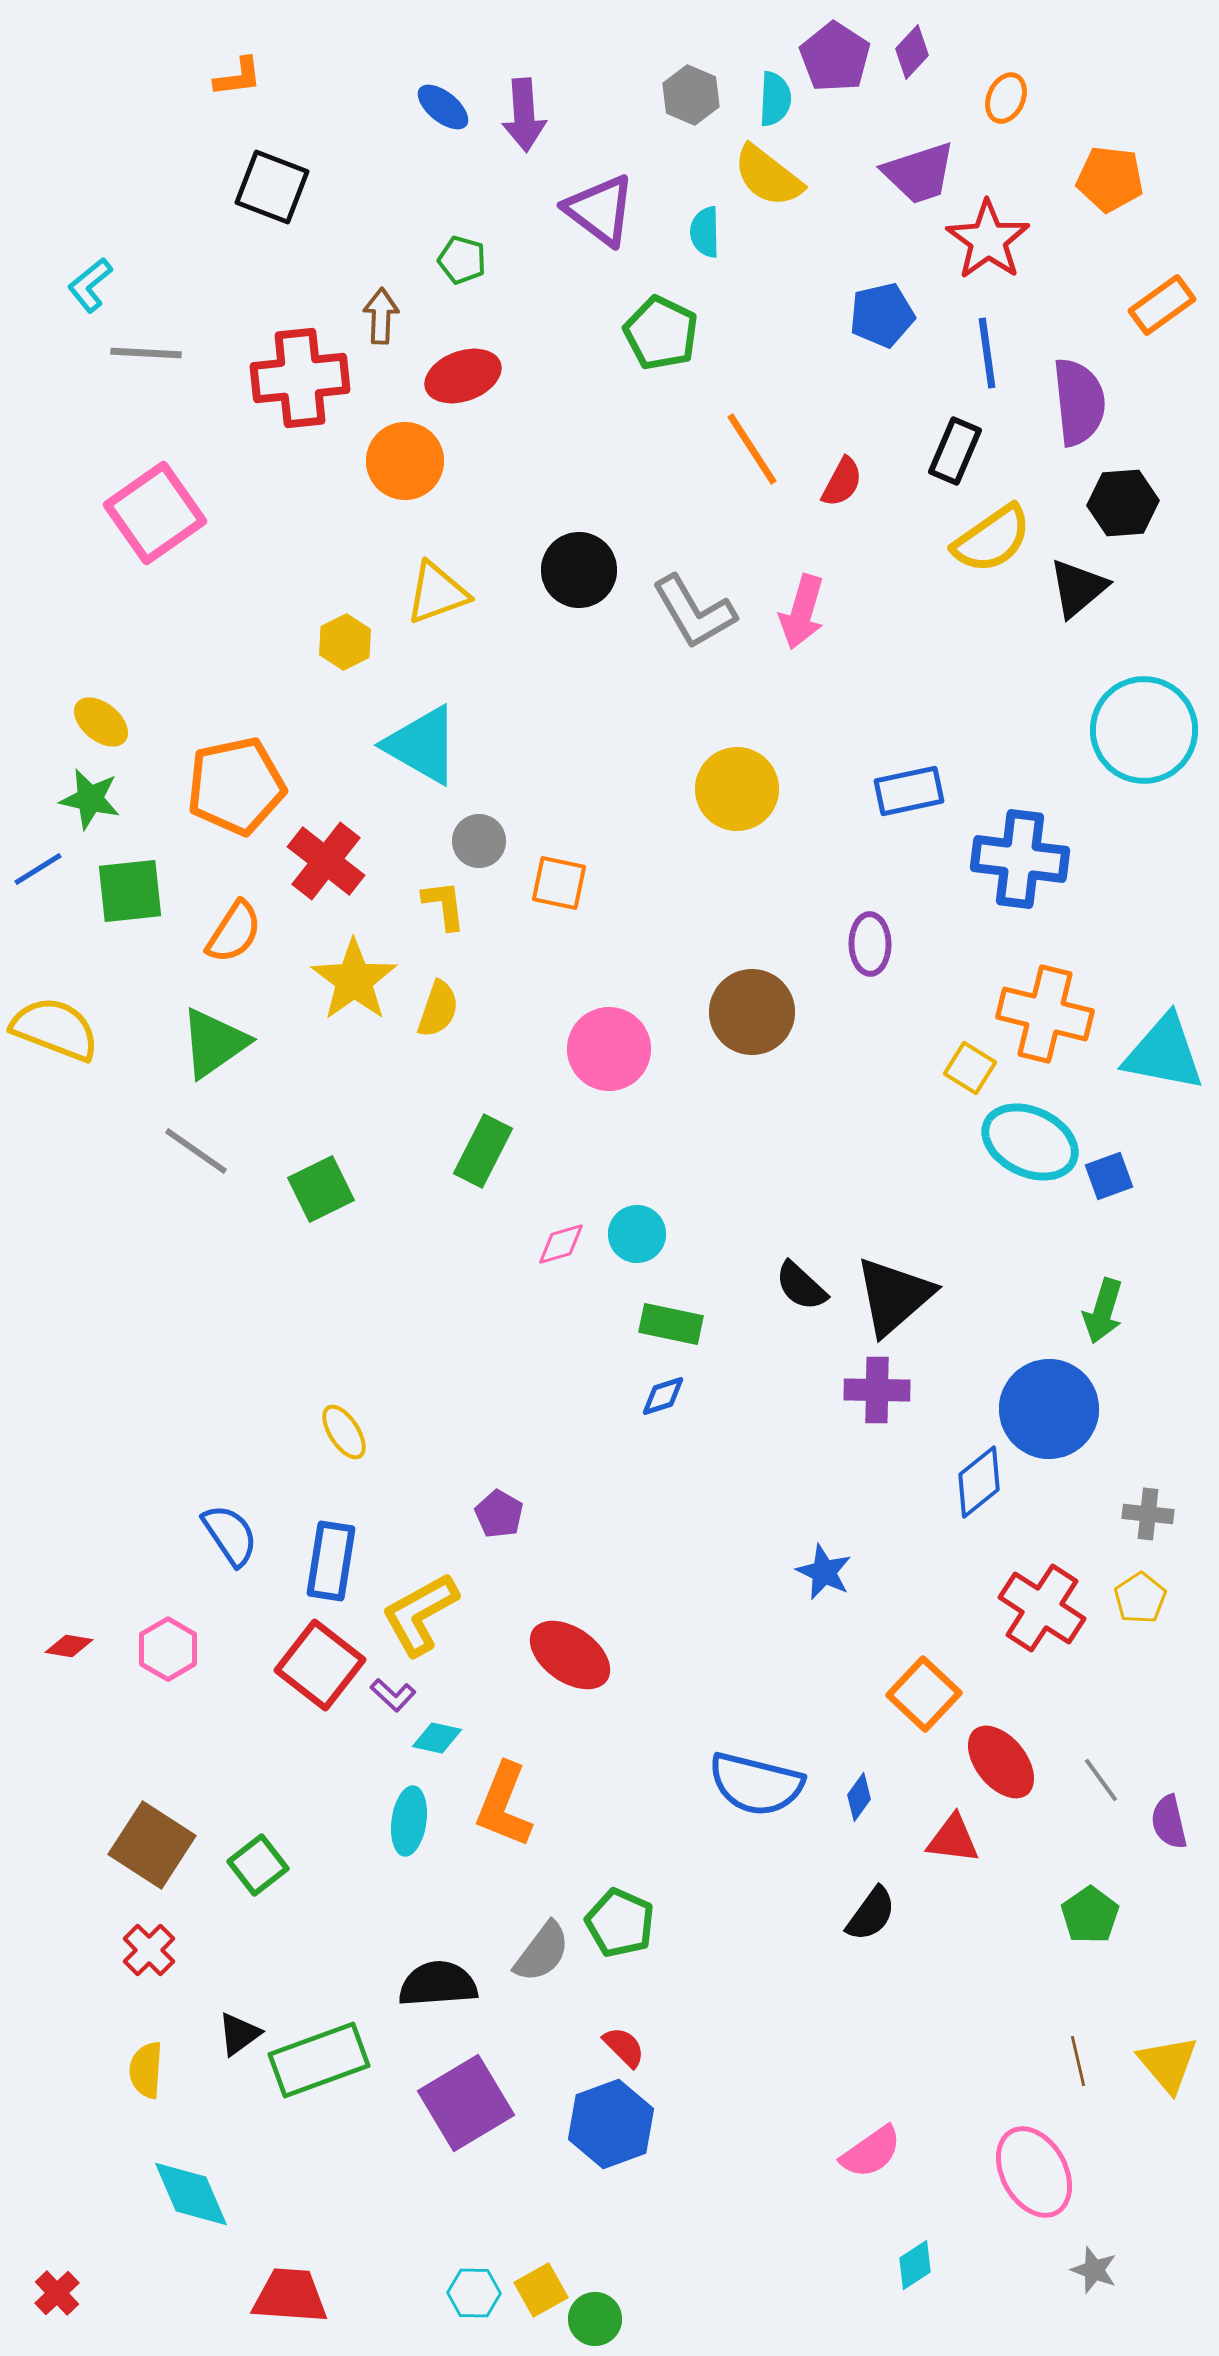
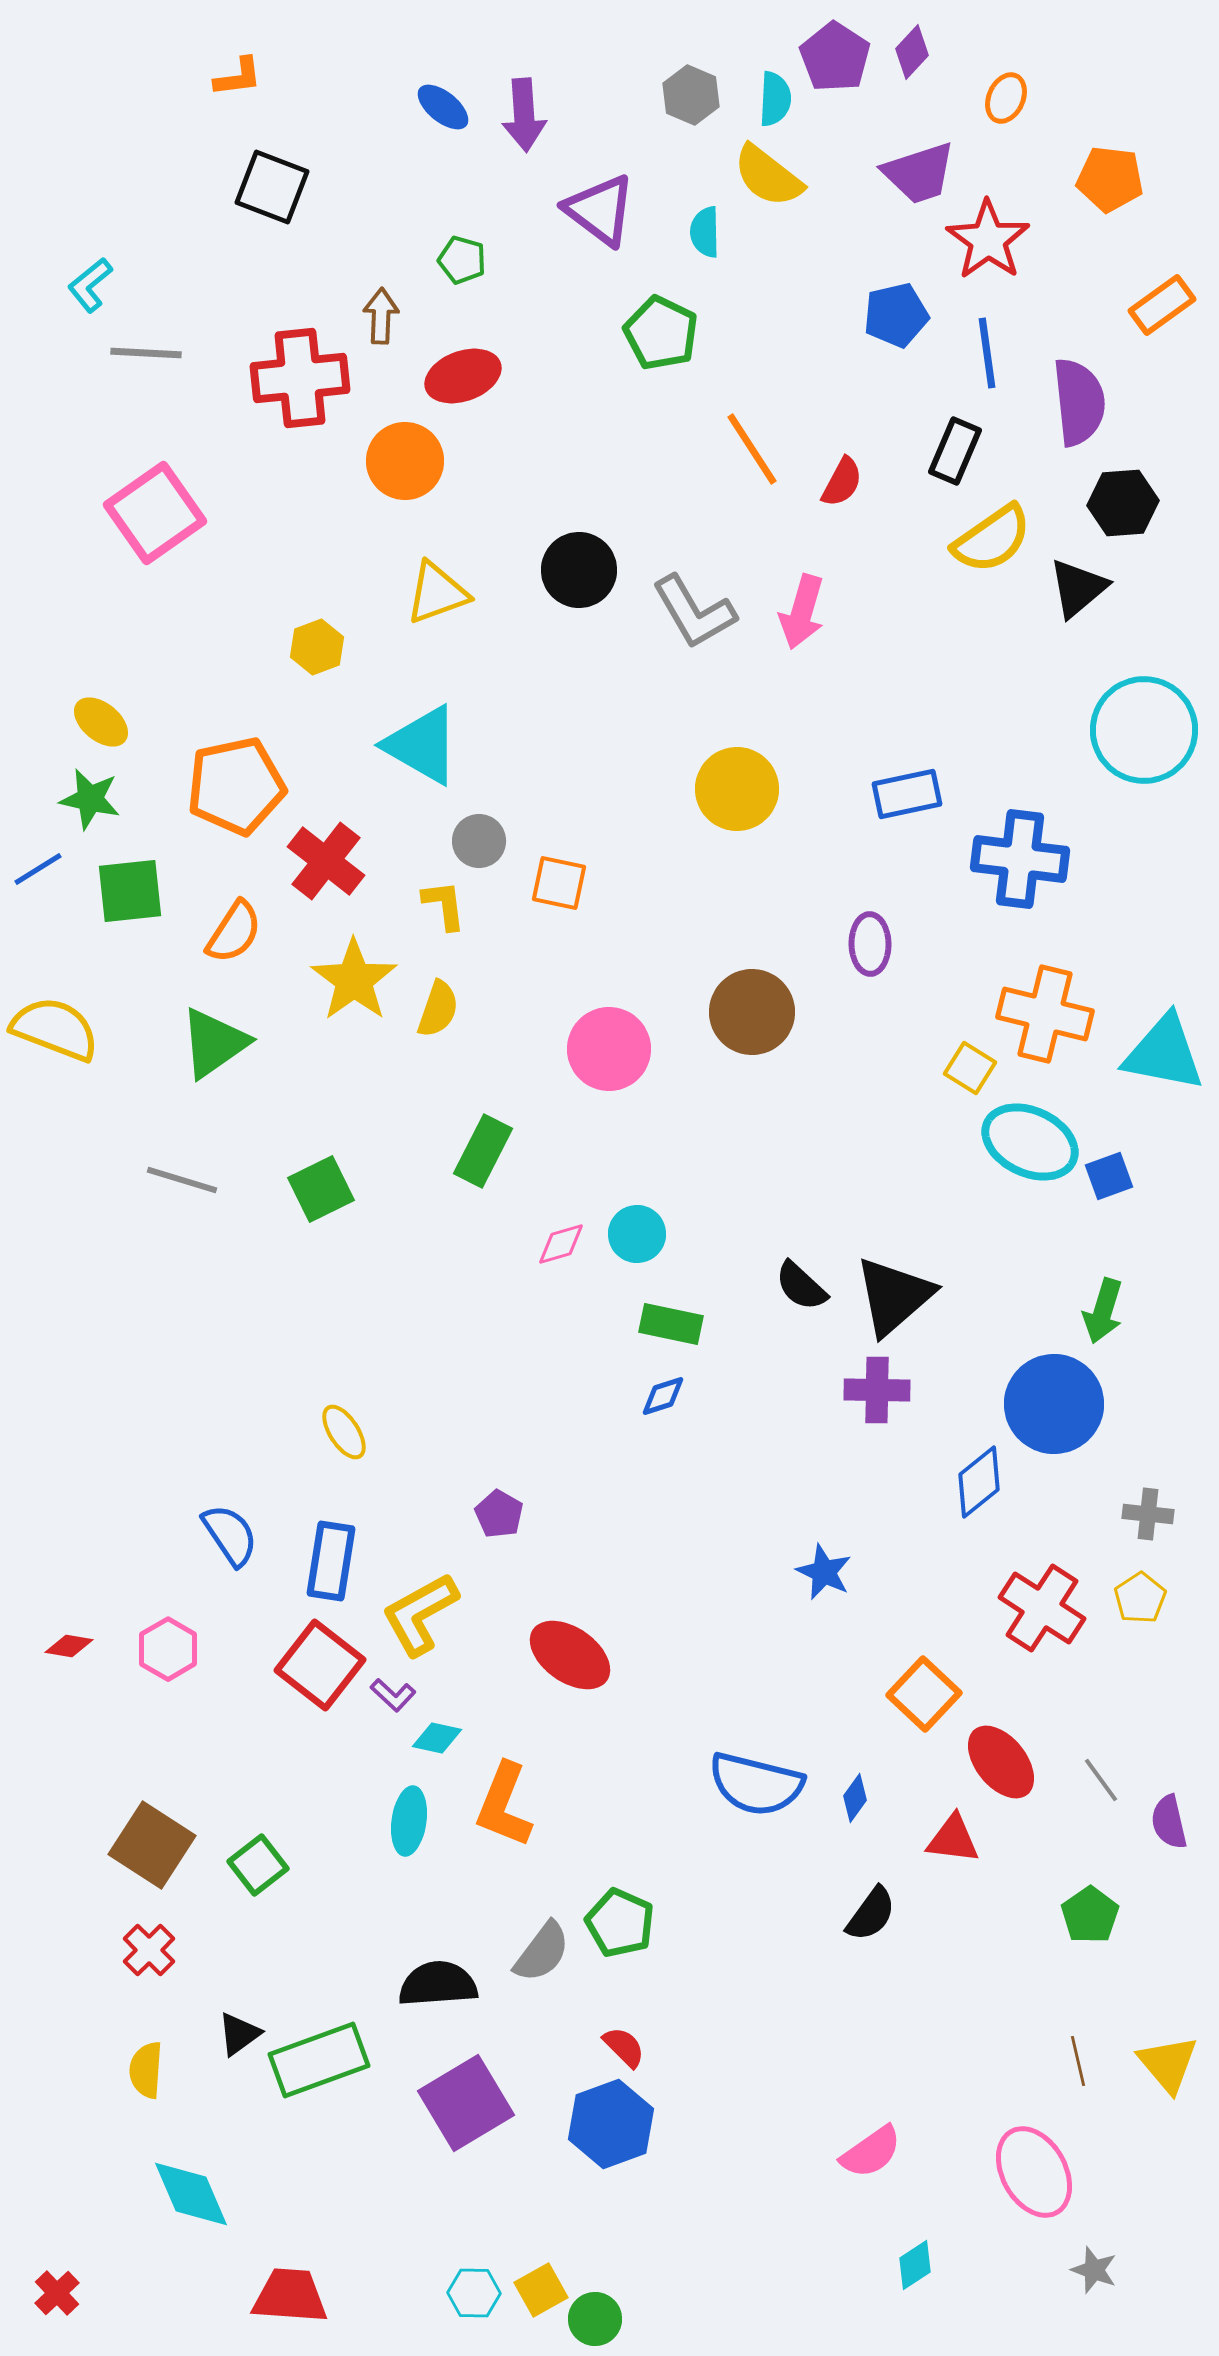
blue pentagon at (882, 315): moved 14 px right
yellow hexagon at (345, 642): moved 28 px left, 5 px down; rotated 6 degrees clockwise
blue rectangle at (909, 791): moved 2 px left, 3 px down
gray line at (196, 1151): moved 14 px left, 29 px down; rotated 18 degrees counterclockwise
blue circle at (1049, 1409): moved 5 px right, 5 px up
blue diamond at (859, 1797): moved 4 px left, 1 px down
